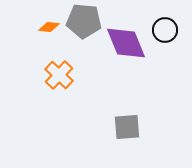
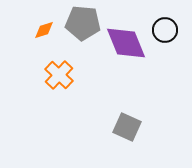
gray pentagon: moved 1 px left, 2 px down
orange diamond: moved 5 px left, 3 px down; rotated 25 degrees counterclockwise
gray square: rotated 28 degrees clockwise
